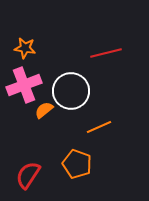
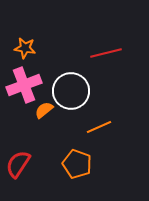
red semicircle: moved 10 px left, 11 px up
